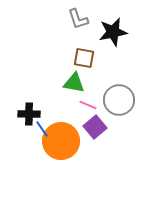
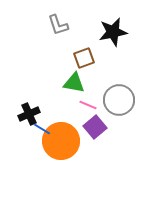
gray L-shape: moved 20 px left, 6 px down
brown square: rotated 30 degrees counterclockwise
black cross: rotated 25 degrees counterclockwise
blue line: rotated 24 degrees counterclockwise
